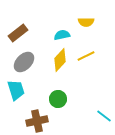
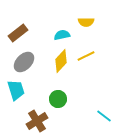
yellow diamond: moved 1 px right, 1 px down
brown cross: rotated 20 degrees counterclockwise
